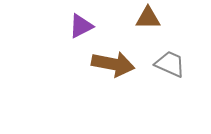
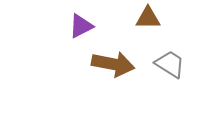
gray trapezoid: rotated 8 degrees clockwise
